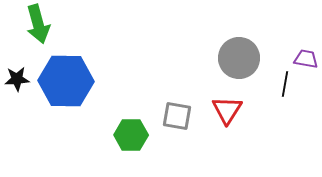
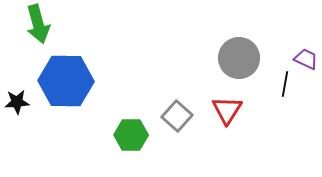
purple trapezoid: rotated 15 degrees clockwise
black star: moved 23 px down
gray square: rotated 32 degrees clockwise
